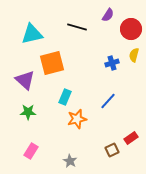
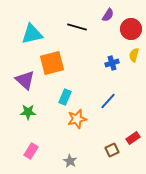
red rectangle: moved 2 px right
